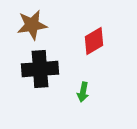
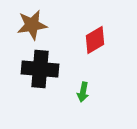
red diamond: moved 1 px right, 1 px up
black cross: rotated 9 degrees clockwise
